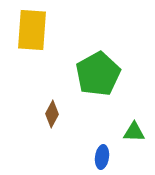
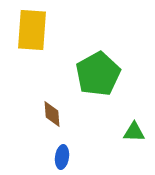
brown diamond: rotated 32 degrees counterclockwise
blue ellipse: moved 40 px left
